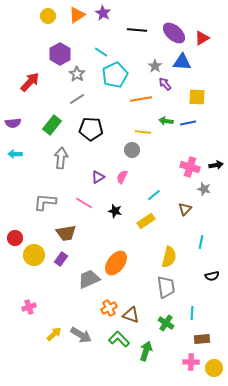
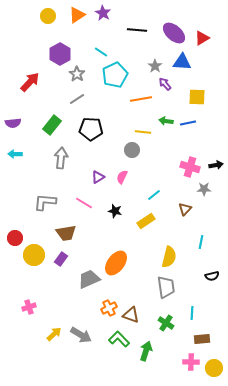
gray star at (204, 189): rotated 16 degrees counterclockwise
